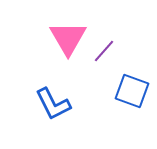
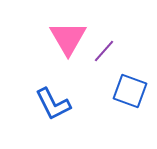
blue square: moved 2 px left
